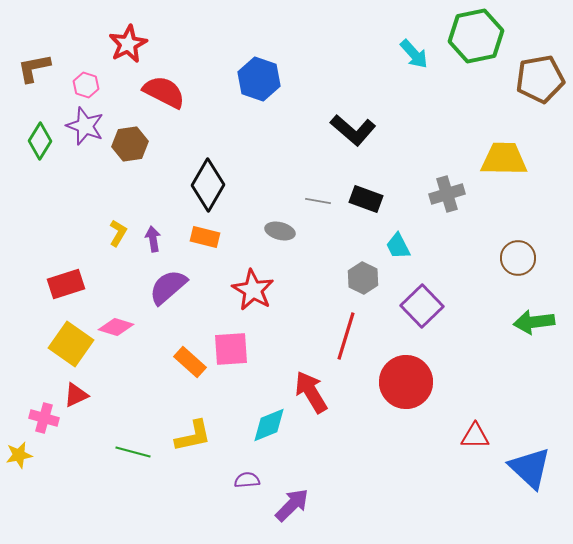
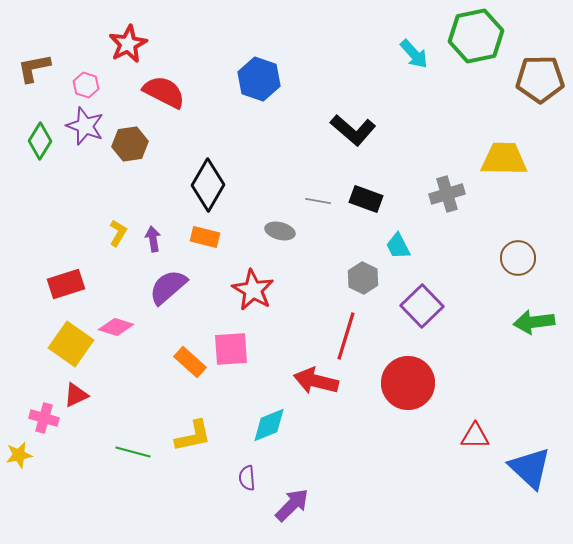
brown pentagon at (540, 79): rotated 9 degrees clockwise
red circle at (406, 382): moved 2 px right, 1 px down
red arrow at (311, 392): moved 5 px right, 11 px up; rotated 45 degrees counterclockwise
purple semicircle at (247, 480): moved 2 px up; rotated 90 degrees counterclockwise
